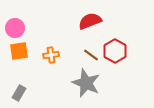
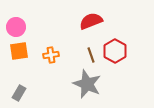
red semicircle: moved 1 px right
pink circle: moved 1 px right, 1 px up
brown line: rotated 35 degrees clockwise
gray star: moved 1 px right, 1 px down
